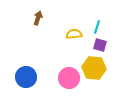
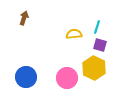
brown arrow: moved 14 px left
yellow hexagon: rotated 20 degrees clockwise
pink circle: moved 2 px left
